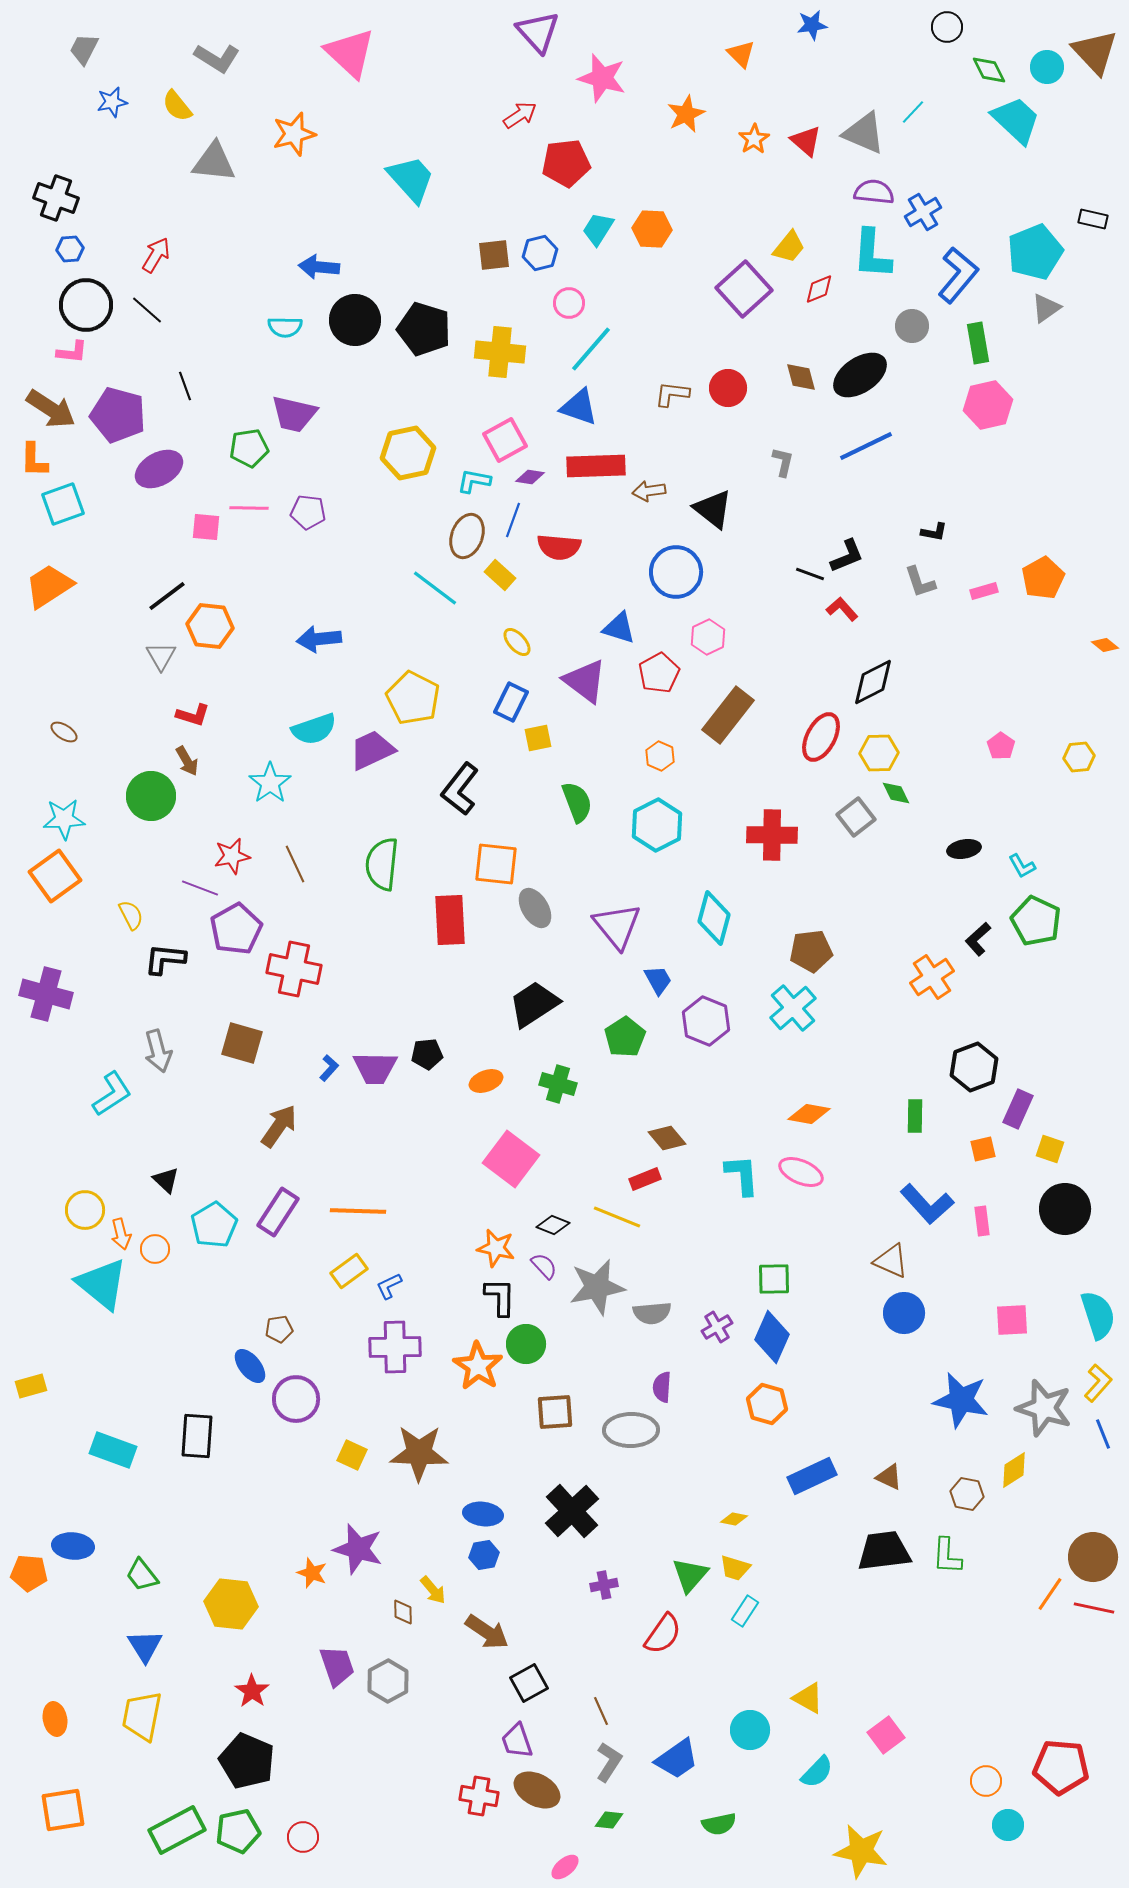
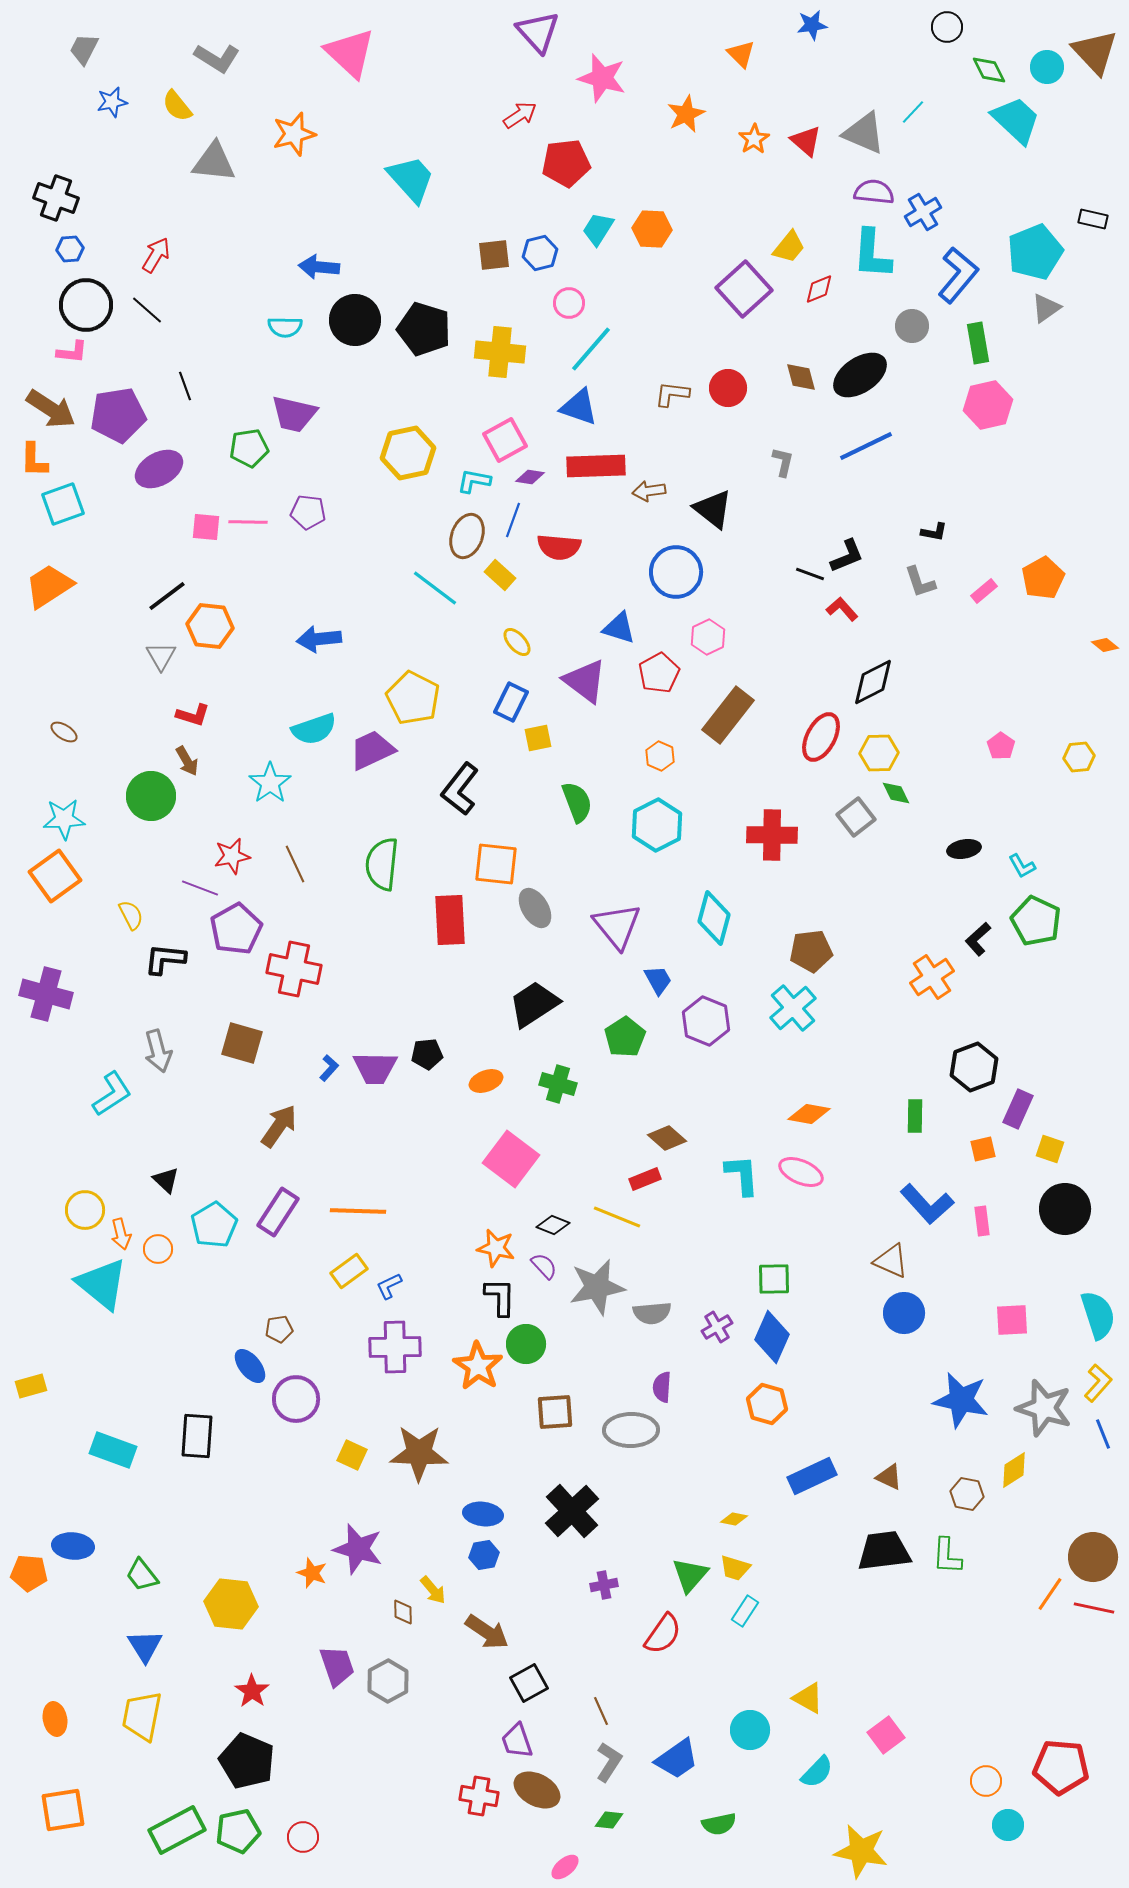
purple pentagon at (118, 415): rotated 24 degrees counterclockwise
pink line at (249, 508): moved 1 px left, 14 px down
pink rectangle at (984, 591): rotated 24 degrees counterclockwise
brown diamond at (667, 1138): rotated 9 degrees counterclockwise
orange circle at (155, 1249): moved 3 px right
